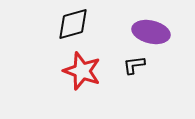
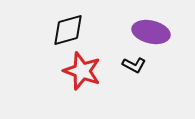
black diamond: moved 5 px left, 6 px down
black L-shape: rotated 145 degrees counterclockwise
